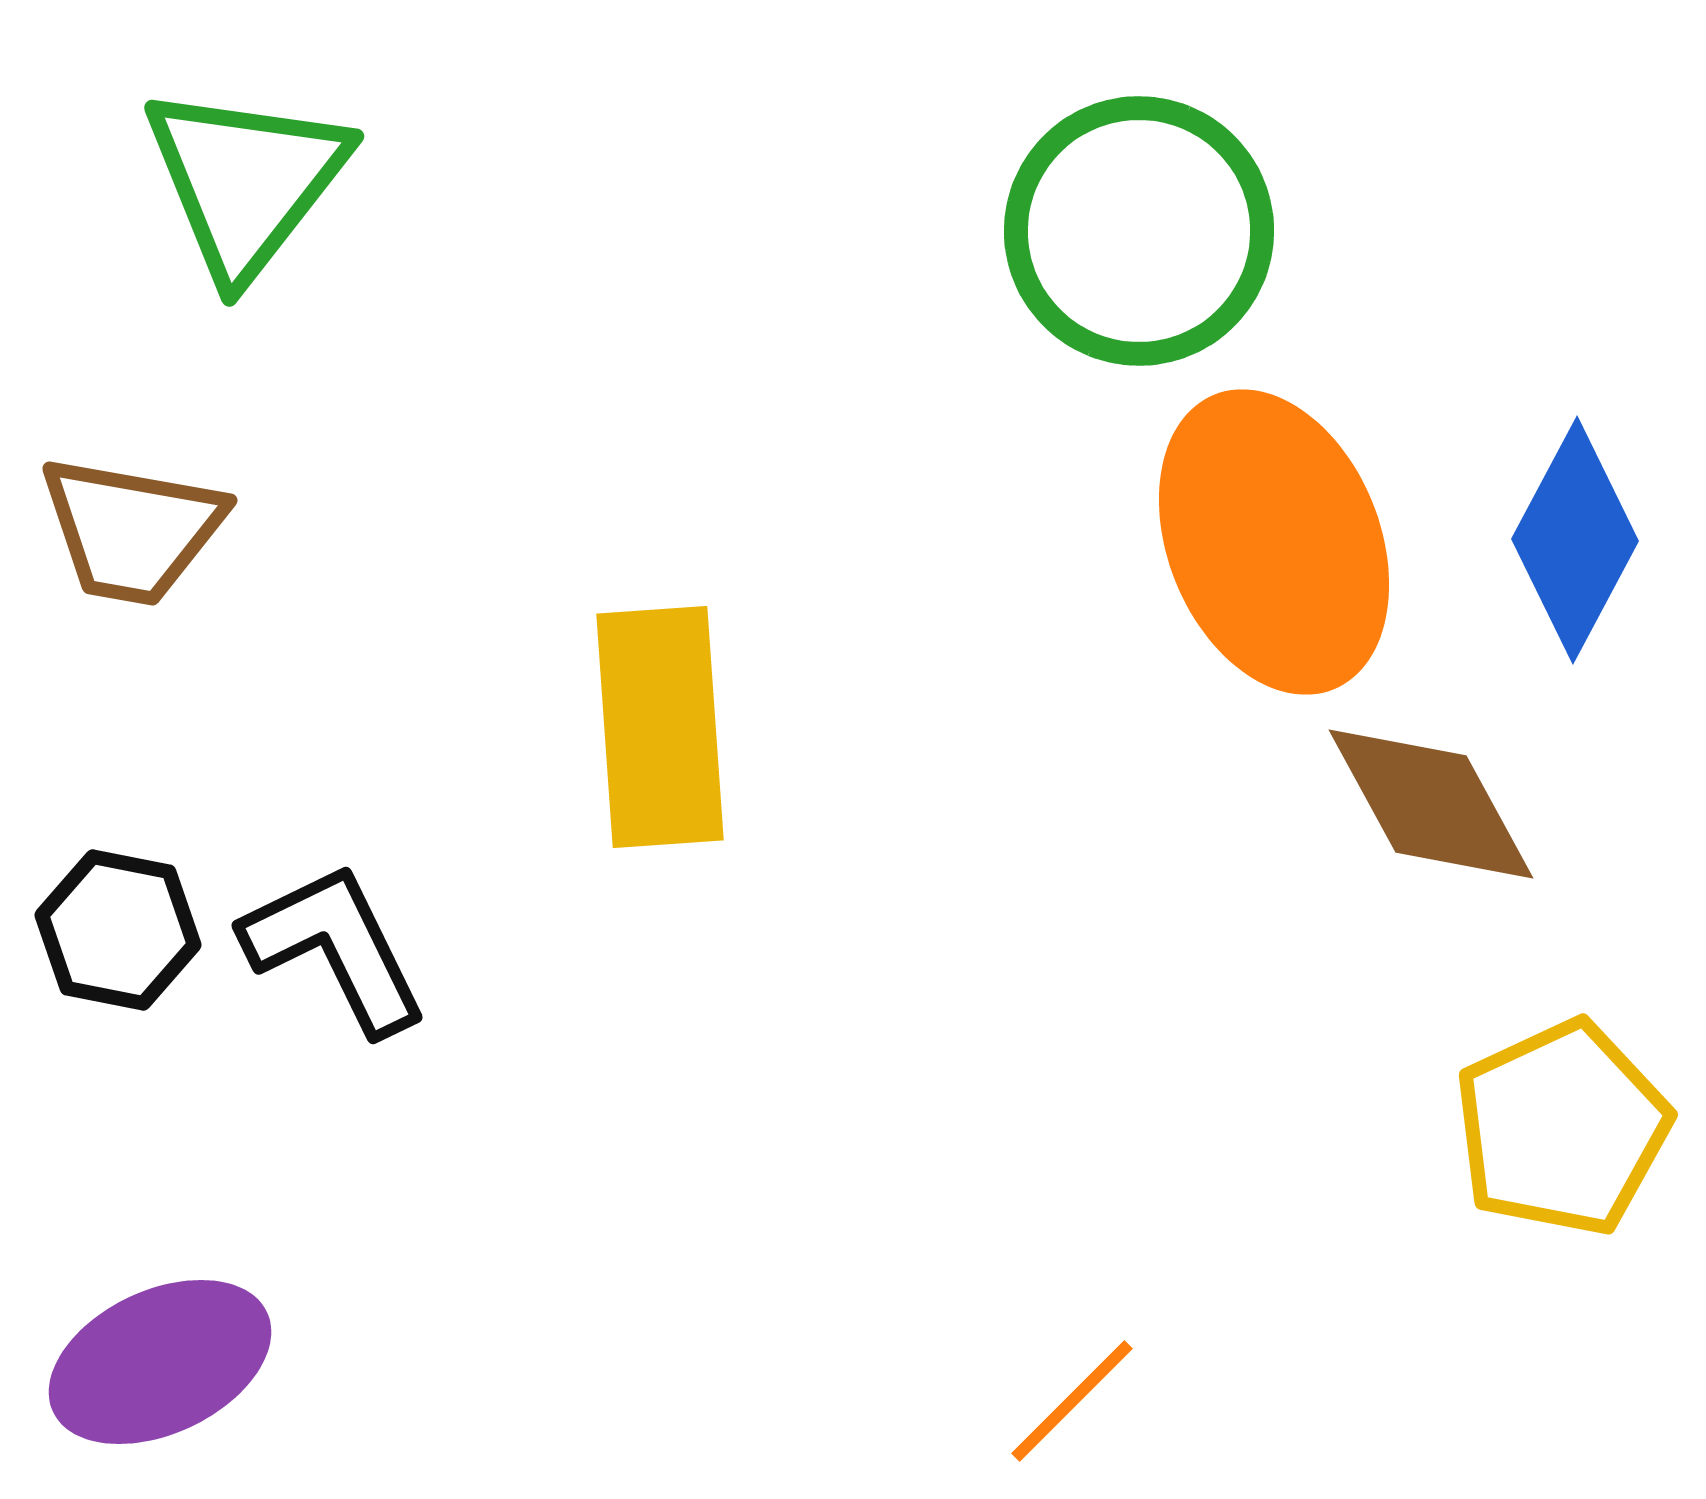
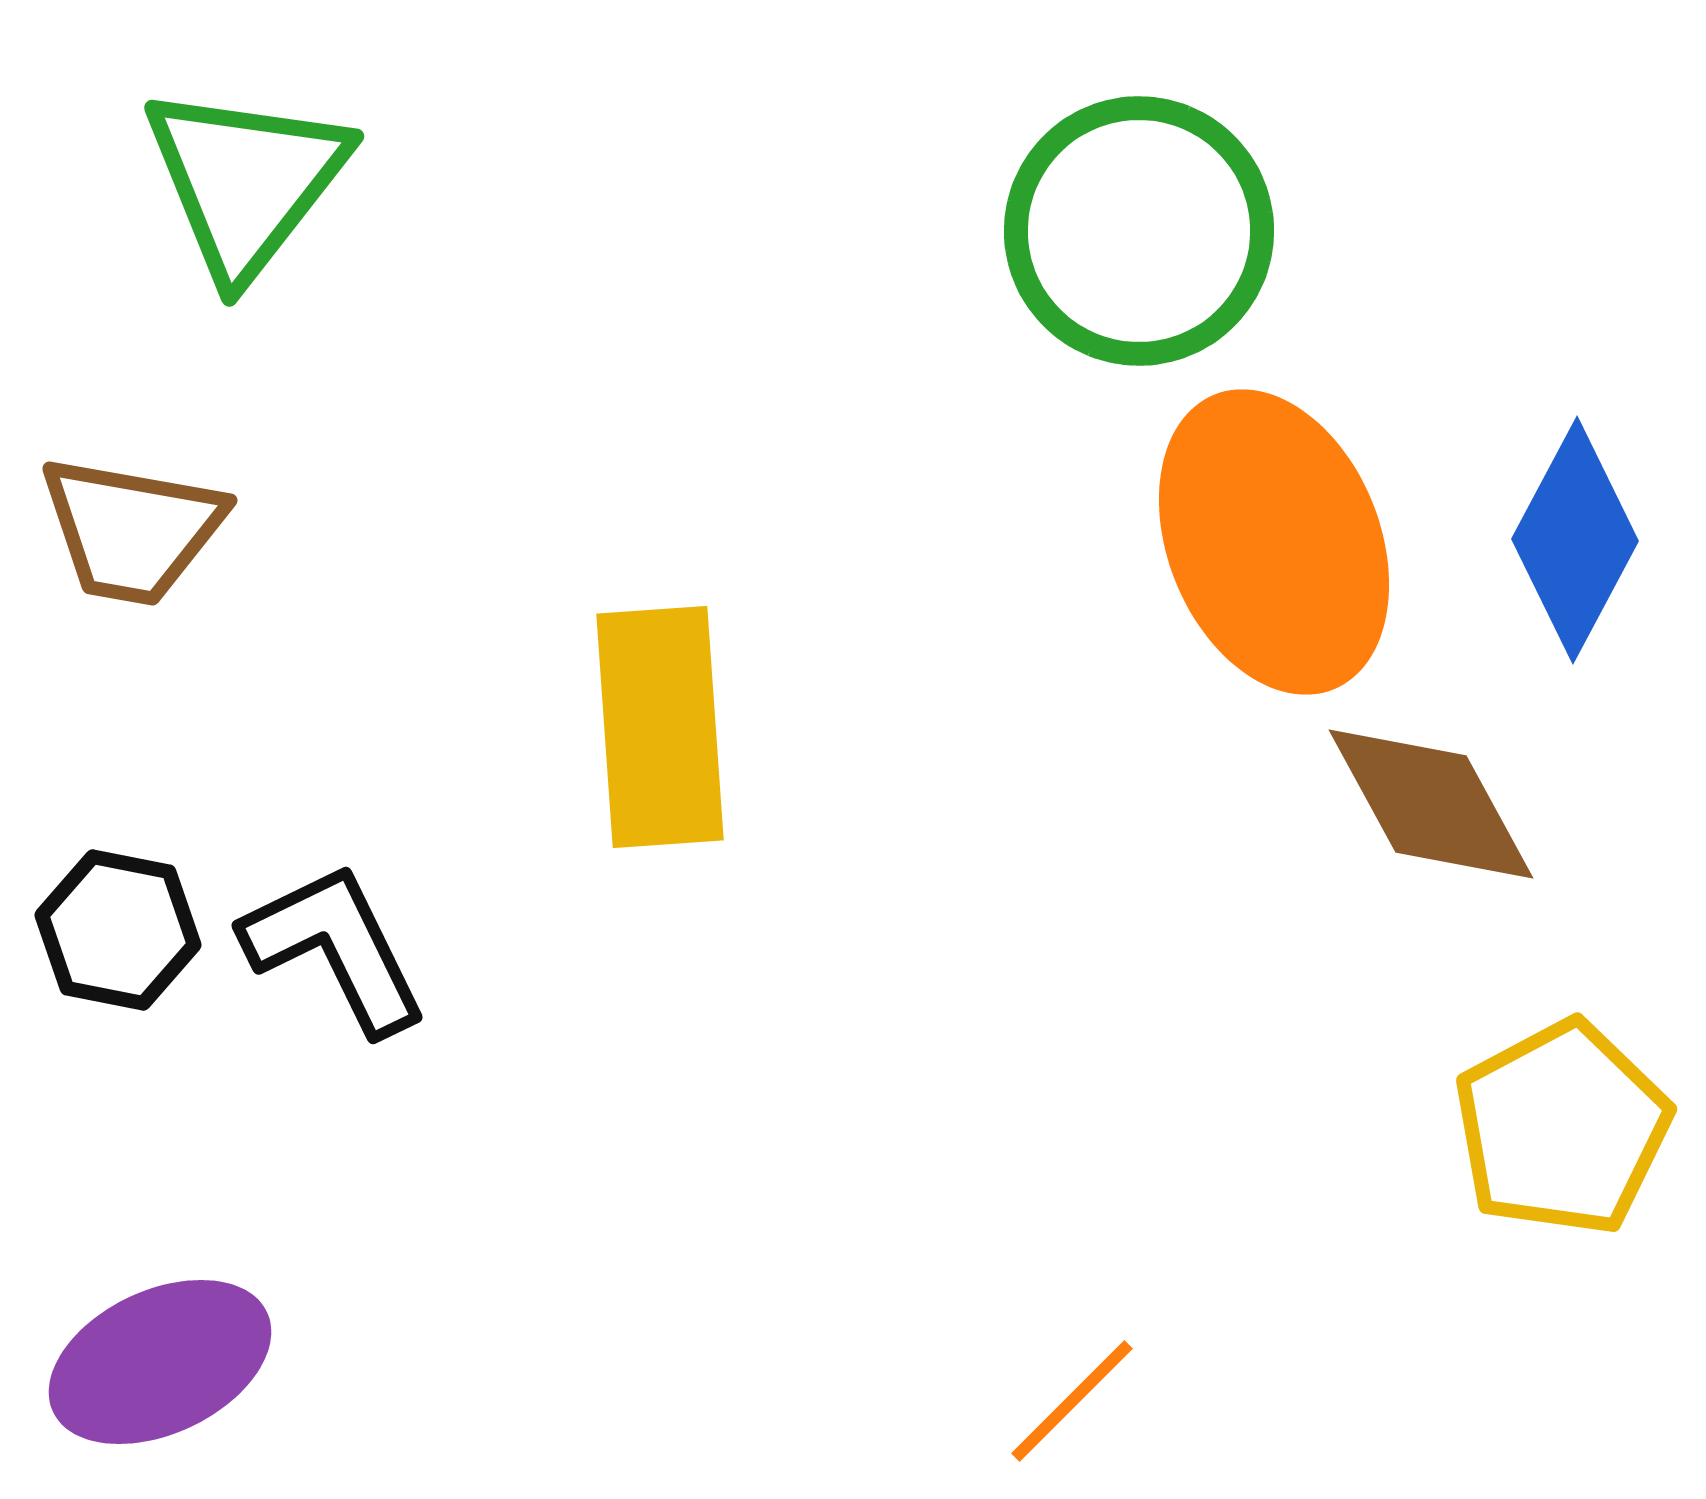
yellow pentagon: rotated 3 degrees counterclockwise
